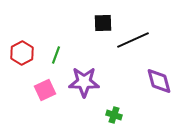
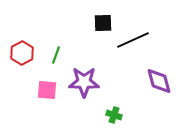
pink square: moved 2 px right; rotated 30 degrees clockwise
